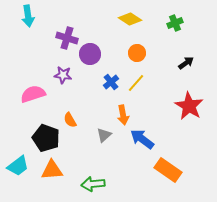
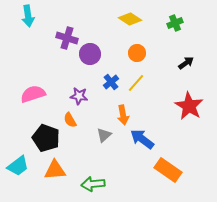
purple star: moved 16 px right, 21 px down
orange triangle: moved 3 px right
